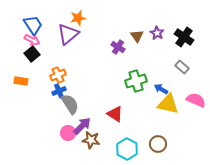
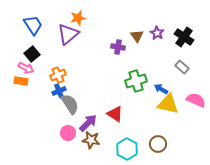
pink arrow: moved 6 px left, 28 px down
purple cross: rotated 24 degrees counterclockwise
purple arrow: moved 6 px right, 3 px up
